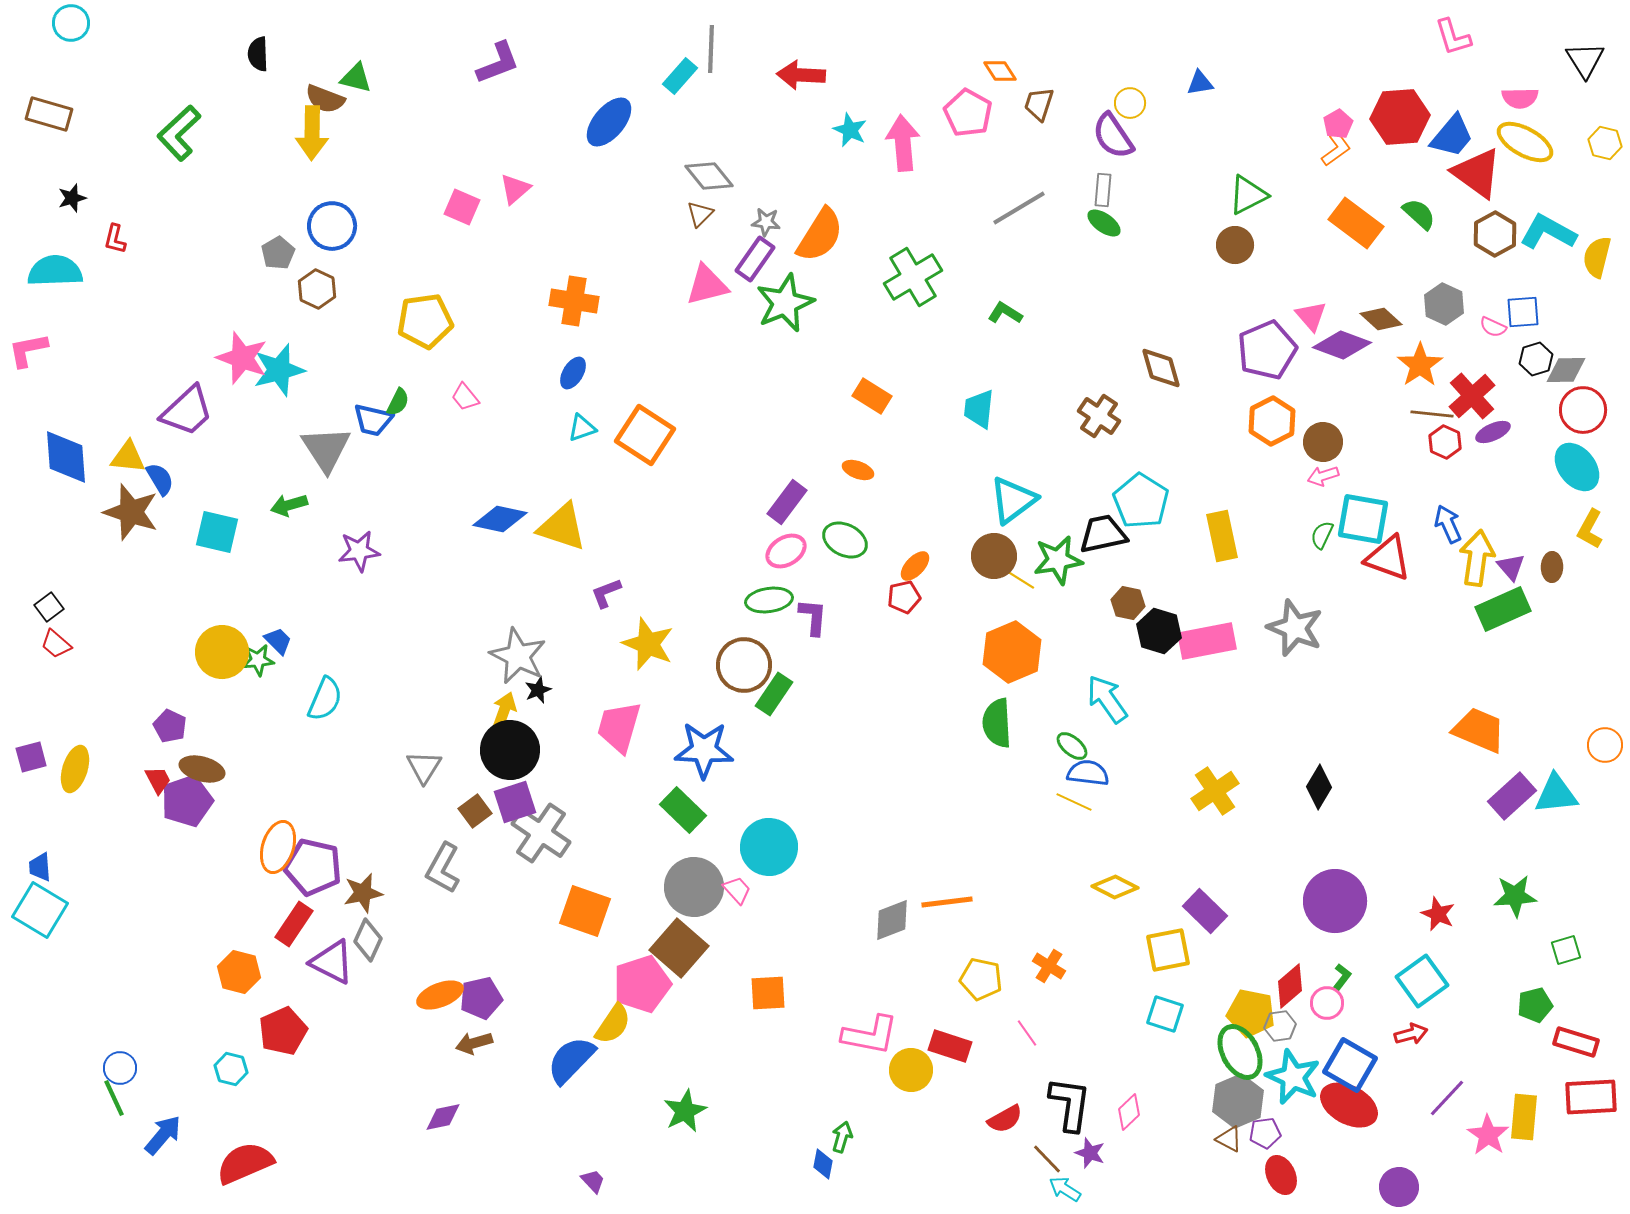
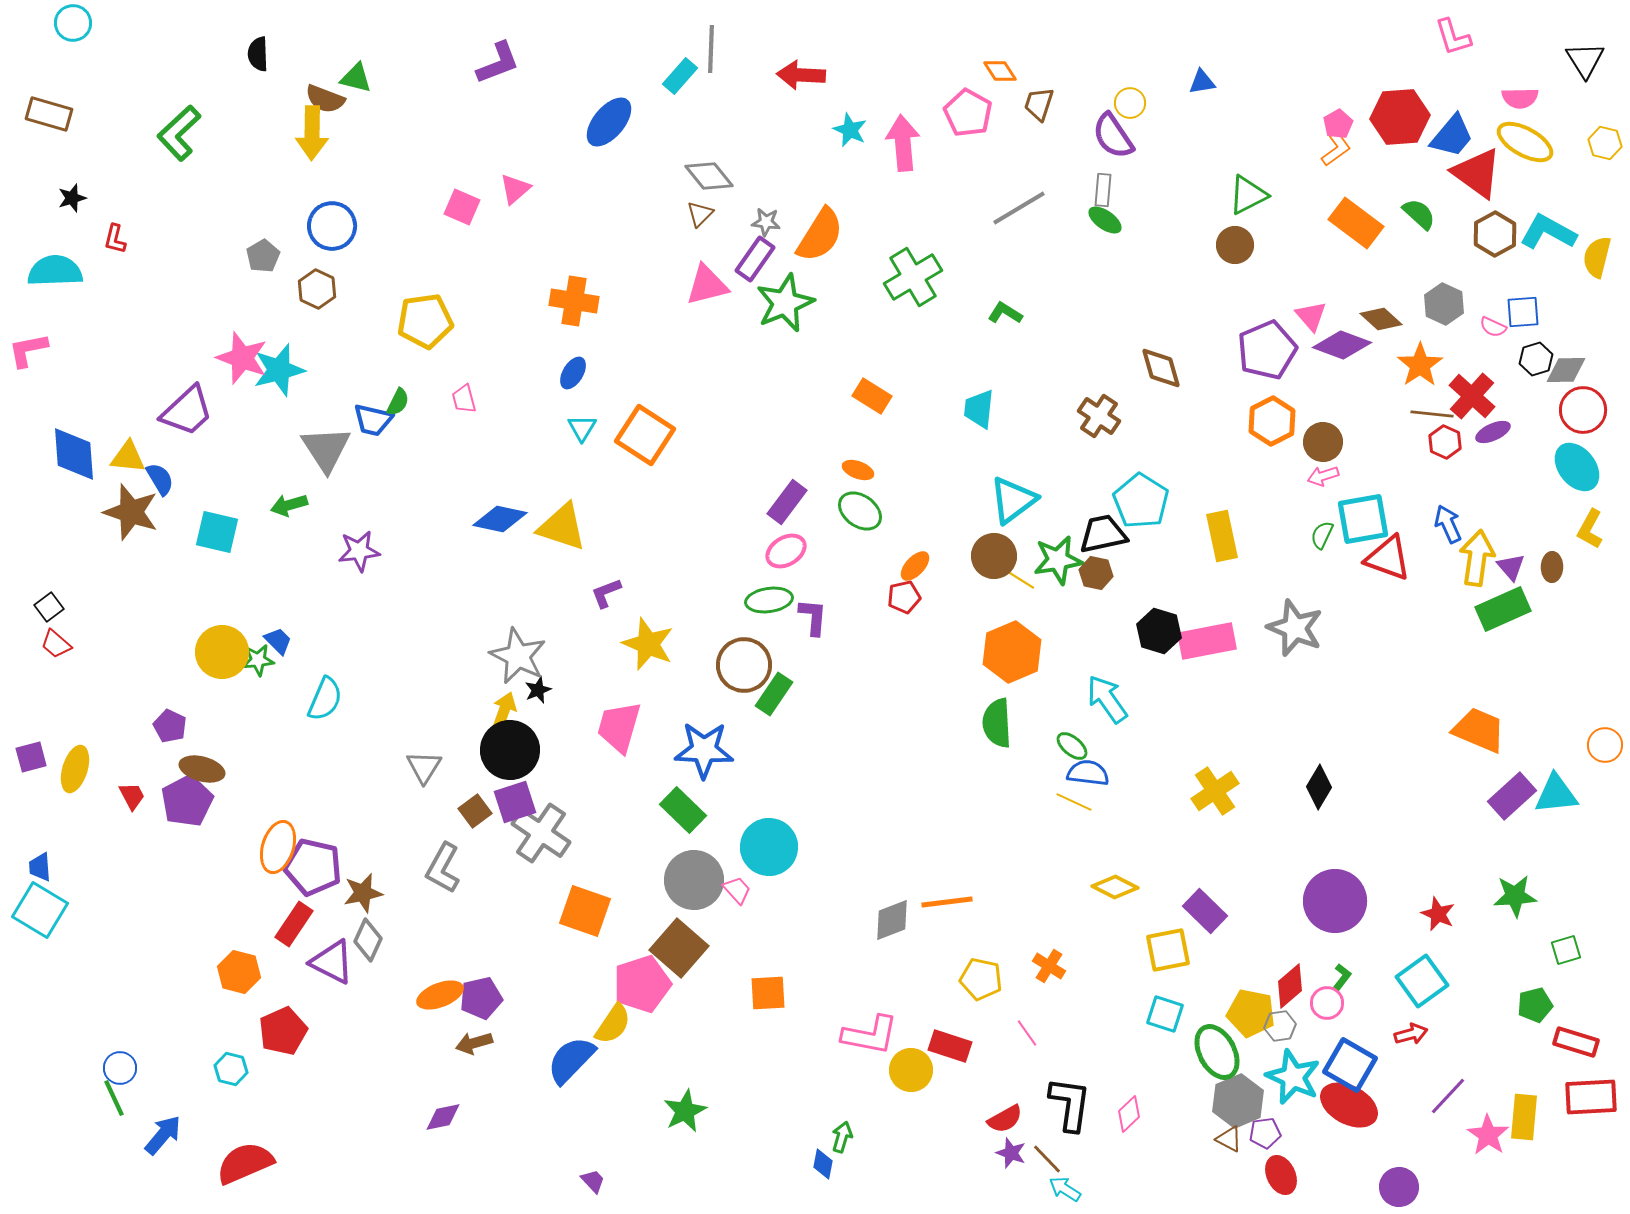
cyan circle at (71, 23): moved 2 px right
blue triangle at (1200, 83): moved 2 px right, 1 px up
green ellipse at (1104, 223): moved 1 px right, 3 px up
gray pentagon at (278, 253): moved 15 px left, 3 px down
red cross at (1472, 396): rotated 6 degrees counterclockwise
pink trapezoid at (465, 397): moved 1 px left, 2 px down; rotated 24 degrees clockwise
cyan triangle at (582, 428): rotated 40 degrees counterclockwise
blue diamond at (66, 457): moved 8 px right, 3 px up
cyan square at (1363, 519): rotated 20 degrees counterclockwise
green ellipse at (845, 540): moved 15 px right, 29 px up; rotated 9 degrees clockwise
brown hexagon at (1128, 603): moved 32 px left, 30 px up
red trapezoid at (158, 780): moved 26 px left, 16 px down
purple pentagon at (187, 801): rotated 9 degrees counterclockwise
gray circle at (694, 887): moved 7 px up
green ellipse at (1240, 1052): moved 23 px left
purple line at (1447, 1098): moved 1 px right, 2 px up
pink diamond at (1129, 1112): moved 2 px down
purple star at (1090, 1153): moved 79 px left
